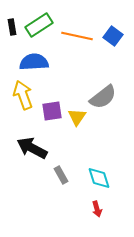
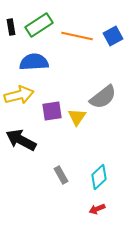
black rectangle: moved 1 px left
blue square: rotated 24 degrees clockwise
yellow arrow: moved 4 px left; rotated 96 degrees clockwise
black arrow: moved 11 px left, 8 px up
cyan diamond: moved 1 px up; rotated 65 degrees clockwise
red arrow: rotated 84 degrees clockwise
